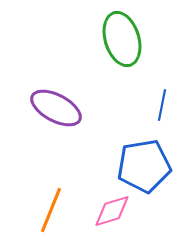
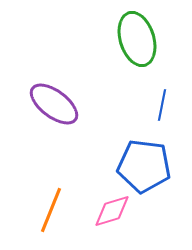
green ellipse: moved 15 px right
purple ellipse: moved 2 px left, 4 px up; rotated 9 degrees clockwise
blue pentagon: rotated 16 degrees clockwise
